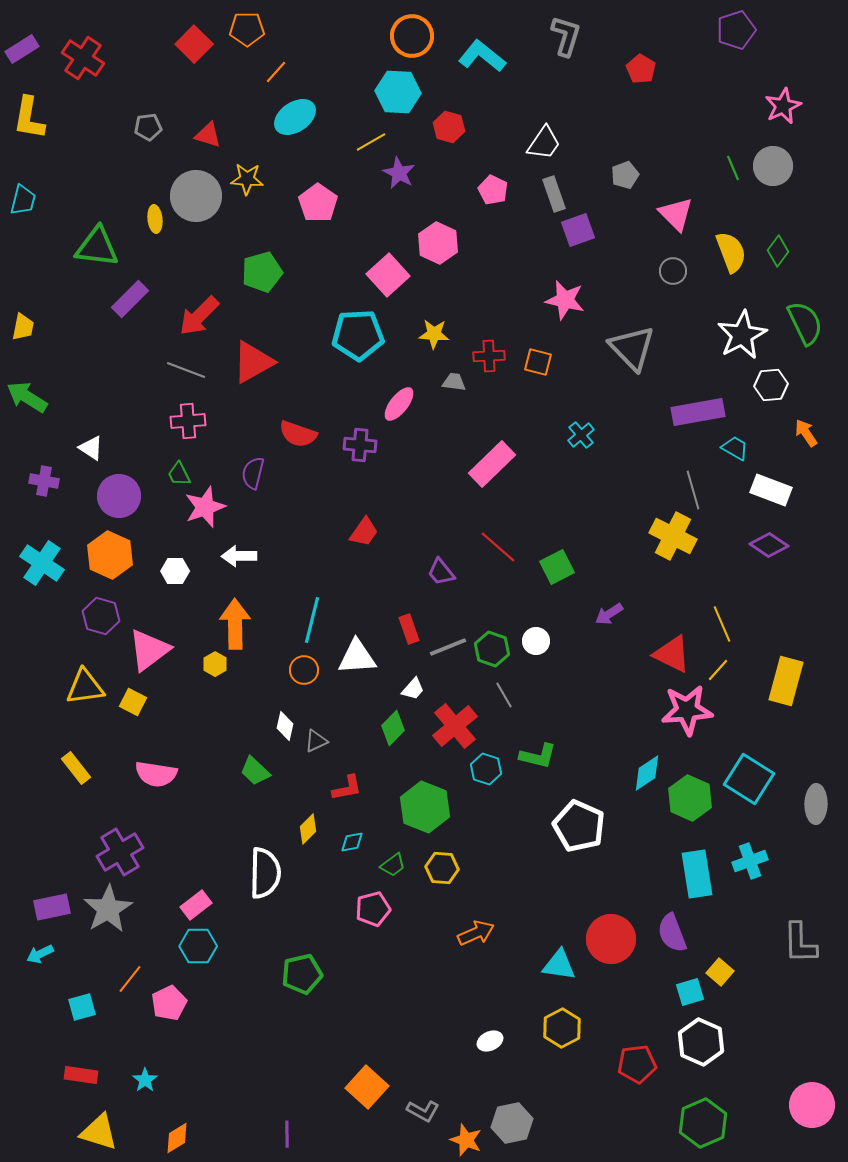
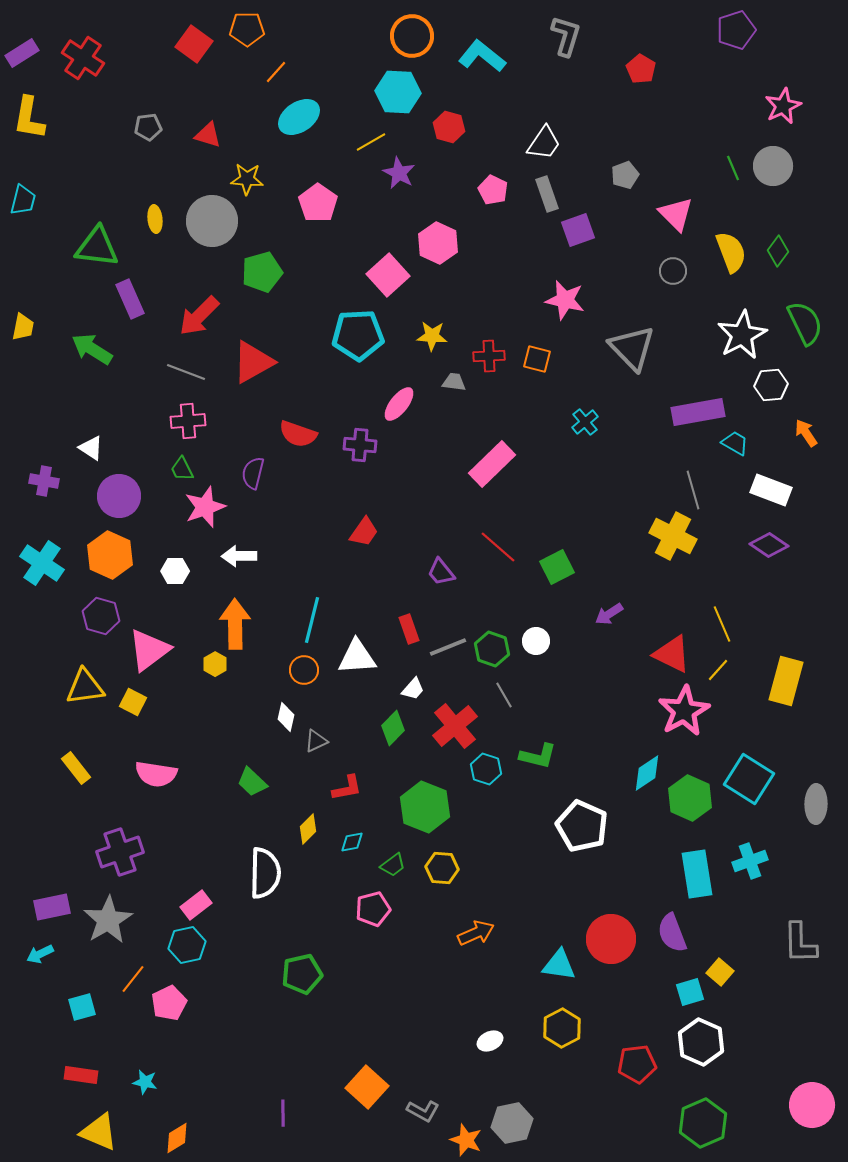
red square at (194, 44): rotated 9 degrees counterclockwise
purple rectangle at (22, 49): moved 4 px down
cyan ellipse at (295, 117): moved 4 px right
gray rectangle at (554, 194): moved 7 px left
gray circle at (196, 196): moved 16 px right, 25 px down
purple rectangle at (130, 299): rotated 69 degrees counterclockwise
yellow star at (434, 334): moved 2 px left, 2 px down
orange square at (538, 362): moved 1 px left, 3 px up
gray line at (186, 370): moved 2 px down
green arrow at (27, 397): moved 65 px right, 48 px up
cyan cross at (581, 435): moved 4 px right, 13 px up
cyan trapezoid at (735, 448): moved 5 px up
green trapezoid at (179, 474): moved 3 px right, 5 px up
pink star at (687, 710): moved 3 px left, 1 px down; rotated 24 degrees counterclockwise
white diamond at (285, 726): moved 1 px right, 9 px up
green trapezoid at (255, 771): moved 3 px left, 11 px down
white pentagon at (579, 826): moved 3 px right
purple cross at (120, 852): rotated 12 degrees clockwise
gray star at (108, 909): moved 11 px down
cyan hexagon at (198, 946): moved 11 px left, 1 px up; rotated 12 degrees counterclockwise
orange line at (130, 979): moved 3 px right
cyan star at (145, 1080): moved 2 px down; rotated 25 degrees counterclockwise
yellow triangle at (99, 1132): rotated 6 degrees clockwise
purple line at (287, 1134): moved 4 px left, 21 px up
